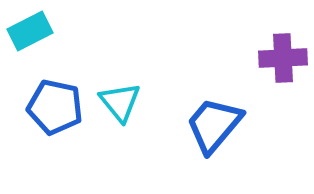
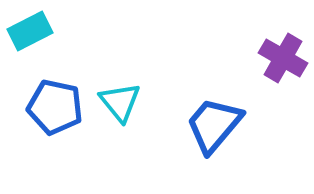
purple cross: rotated 33 degrees clockwise
